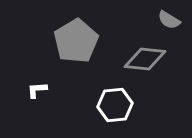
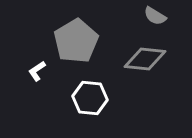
gray semicircle: moved 14 px left, 4 px up
white L-shape: moved 19 px up; rotated 30 degrees counterclockwise
white hexagon: moved 25 px left, 7 px up; rotated 12 degrees clockwise
